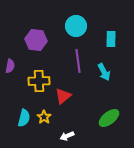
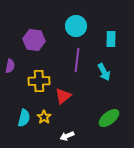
purple hexagon: moved 2 px left
purple line: moved 1 px left, 1 px up; rotated 15 degrees clockwise
